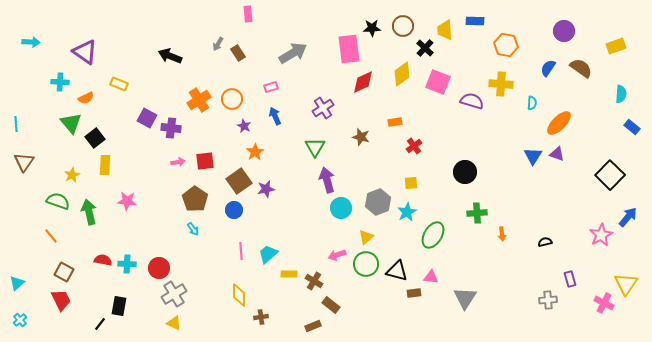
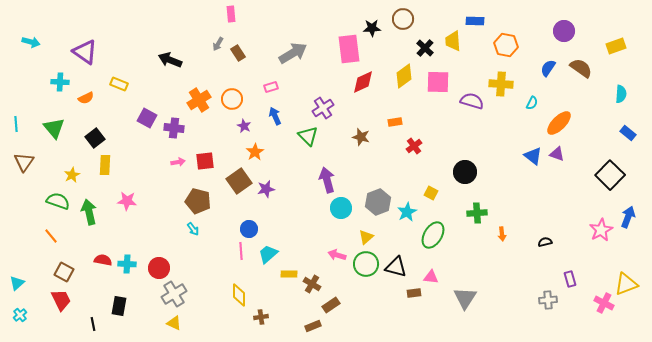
pink rectangle at (248, 14): moved 17 px left
brown circle at (403, 26): moved 7 px up
yellow trapezoid at (445, 30): moved 8 px right, 11 px down
cyan arrow at (31, 42): rotated 12 degrees clockwise
black arrow at (170, 56): moved 4 px down
yellow diamond at (402, 74): moved 2 px right, 2 px down
pink square at (438, 82): rotated 20 degrees counterclockwise
cyan semicircle at (532, 103): rotated 24 degrees clockwise
green triangle at (71, 123): moved 17 px left, 5 px down
blue rectangle at (632, 127): moved 4 px left, 6 px down
purple cross at (171, 128): moved 3 px right
green triangle at (315, 147): moved 7 px left, 11 px up; rotated 15 degrees counterclockwise
blue triangle at (533, 156): rotated 24 degrees counterclockwise
yellow square at (411, 183): moved 20 px right, 10 px down; rotated 32 degrees clockwise
brown pentagon at (195, 199): moved 3 px right, 2 px down; rotated 20 degrees counterclockwise
blue circle at (234, 210): moved 15 px right, 19 px down
blue arrow at (628, 217): rotated 20 degrees counterclockwise
pink star at (601, 235): moved 5 px up
pink arrow at (337, 255): rotated 36 degrees clockwise
black triangle at (397, 271): moved 1 px left, 4 px up
brown cross at (314, 281): moved 2 px left, 3 px down
yellow triangle at (626, 284): rotated 35 degrees clockwise
brown rectangle at (331, 305): rotated 72 degrees counterclockwise
cyan cross at (20, 320): moved 5 px up
black line at (100, 324): moved 7 px left; rotated 48 degrees counterclockwise
